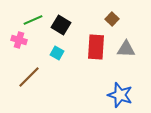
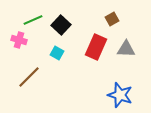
brown square: rotated 16 degrees clockwise
black square: rotated 12 degrees clockwise
red rectangle: rotated 20 degrees clockwise
